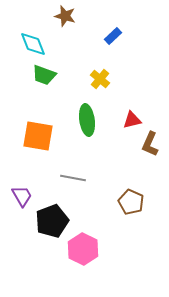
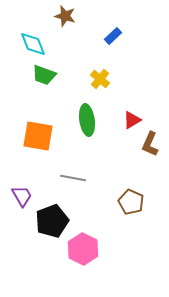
red triangle: rotated 18 degrees counterclockwise
